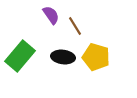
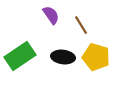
brown line: moved 6 px right, 1 px up
green rectangle: rotated 16 degrees clockwise
